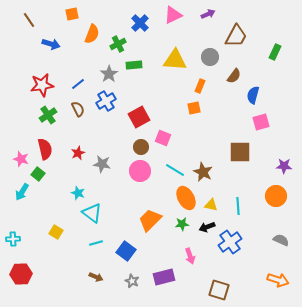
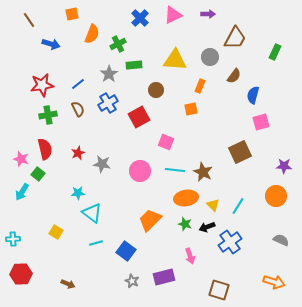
purple arrow at (208, 14): rotated 24 degrees clockwise
blue cross at (140, 23): moved 5 px up
brown trapezoid at (236, 36): moved 1 px left, 2 px down
blue cross at (106, 101): moved 2 px right, 2 px down
orange square at (194, 108): moved 3 px left, 1 px down
green cross at (48, 115): rotated 24 degrees clockwise
pink square at (163, 138): moved 3 px right, 4 px down
brown circle at (141, 147): moved 15 px right, 57 px up
brown square at (240, 152): rotated 25 degrees counterclockwise
cyan line at (175, 170): rotated 24 degrees counterclockwise
cyan star at (78, 193): rotated 24 degrees counterclockwise
orange ellipse at (186, 198): rotated 70 degrees counterclockwise
yellow triangle at (211, 205): moved 2 px right; rotated 32 degrees clockwise
cyan line at (238, 206): rotated 36 degrees clockwise
green star at (182, 224): moved 3 px right; rotated 24 degrees clockwise
brown arrow at (96, 277): moved 28 px left, 7 px down
orange arrow at (278, 280): moved 4 px left, 2 px down
